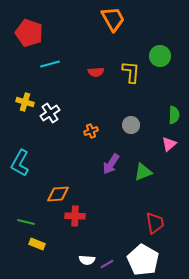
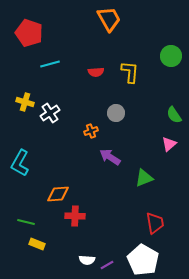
orange trapezoid: moved 4 px left
green circle: moved 11 px right
yellow L-shape: moved 1 px left
green semicircle: rotated 144 degrees clockwise
gray circle: moved 15 px left, 12 px up
purple arrow: moved 1 px left, 7 px up; rotated 90 degrees clockwise
green triangle: moved 1 px right, 6 px down
purple line: moved 1 px down
